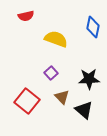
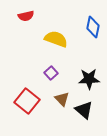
brown triangle: moved 2 px down
